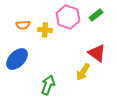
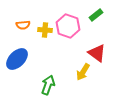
pink hexagon: moved 9 px down
